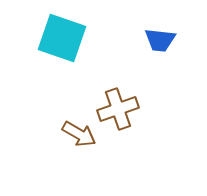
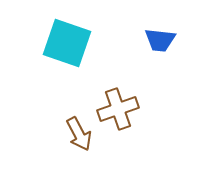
cyan square: moved 5 px right, 5 px down
brown arrow: rotated 32 degrees clockwise
